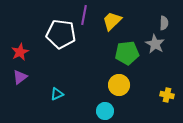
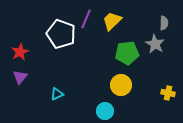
purple line: moved 2 px right, 4 px down; rotated 12 degrees clockwise
white pentagon: rotated 12 degrees clockwise
purple triangle: rotated 14 degrees counterclockwise
yellow circle: moved 2 px right
yellow cross: moved 1 px right, 2 px up
